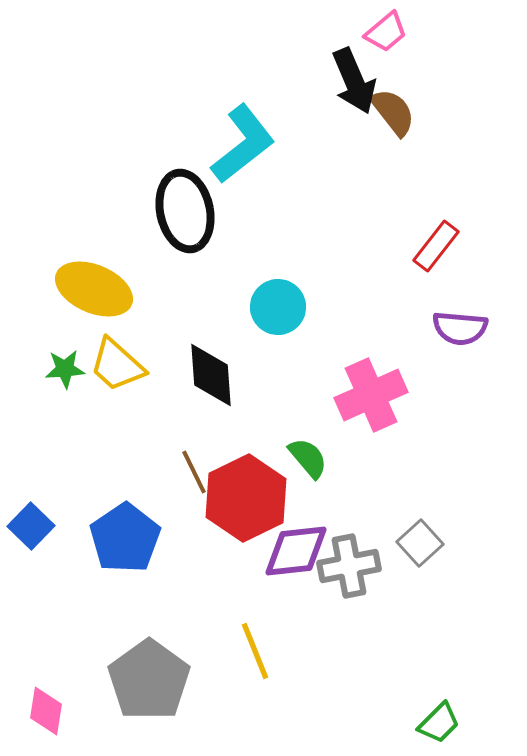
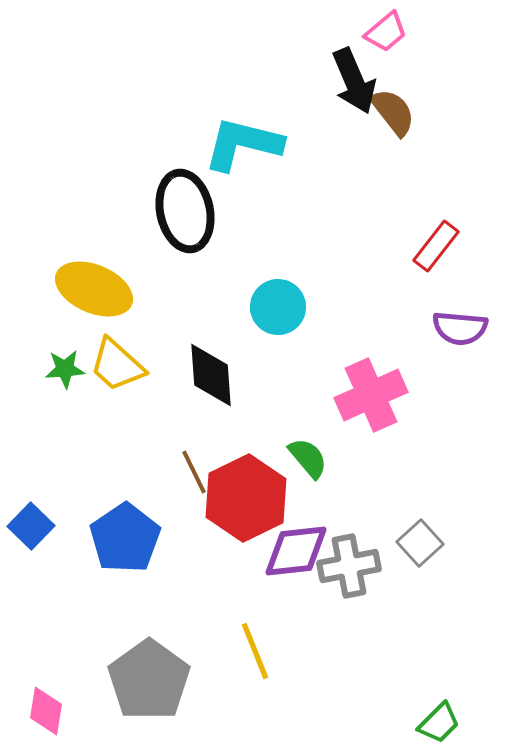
cyan L-shape: rotated 128 degrees counterclockwise
